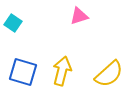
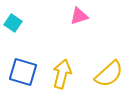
yellow arrow: moved 3 px down
